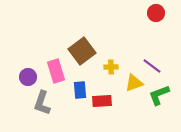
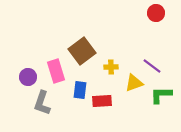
blue rectangle: rotated 12 degrees clockwise
green L-shape: moved 2 px right; rotated 20 degrees clockwise
